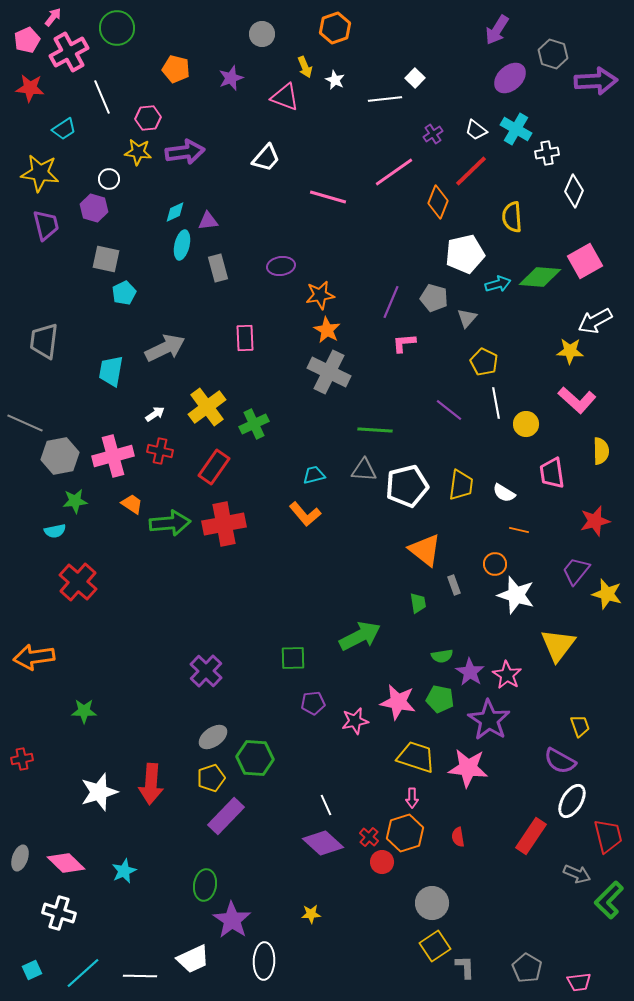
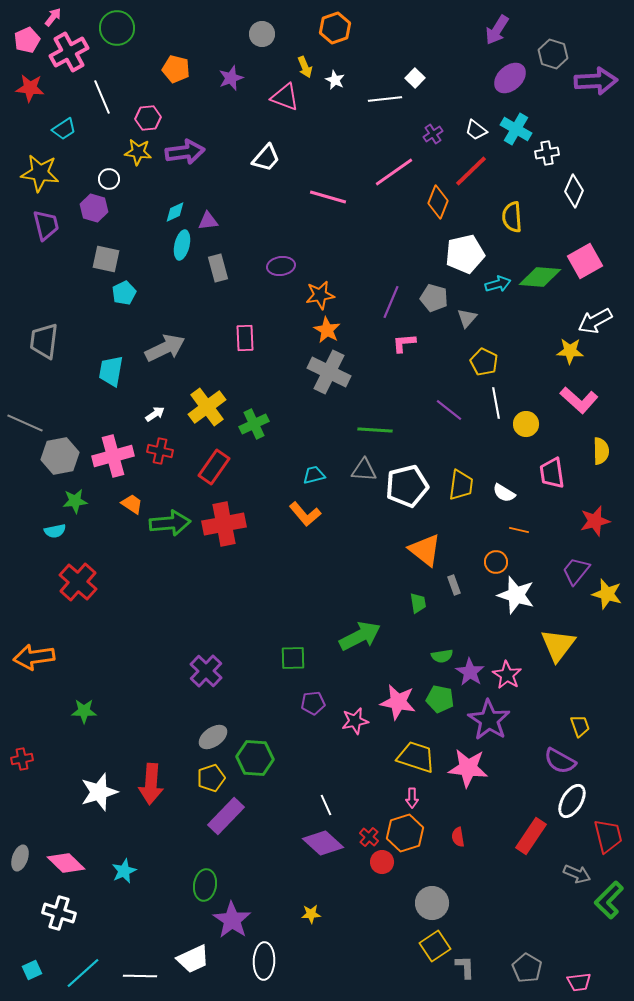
pink L-shape at (577, 400): moved 2 px right
orange circle at (495, 564): moved 1 px right, 2 px up
